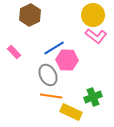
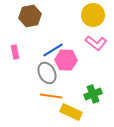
brown hexagon: moved 1 px down; rotated 15 degrees clockwise
pink L-shape: moved 7 px down
blue line: moved 1 px left, 2 px down
pink rectangle: moved 1 px right; rotated 32 degrees clockwise
pink hexagon: moved 1 px left
gray ellipse: moved 1 px left, 2 px up
green cross: moved 3 px up
